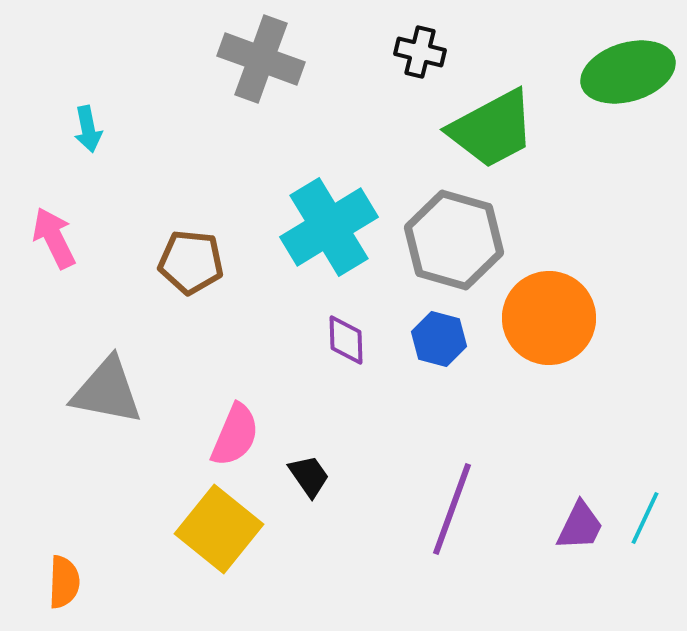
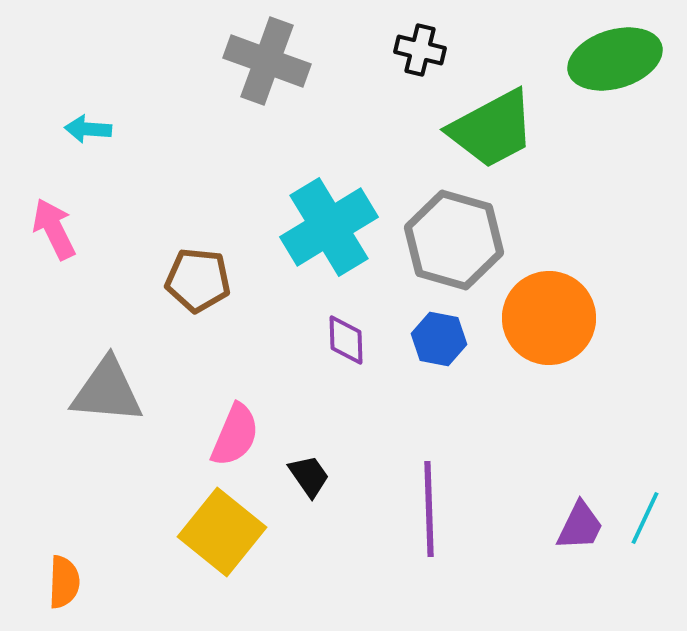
black cross: moved 2 px up
gray cross: moved 6 px right, 2 px down
green ellipse: moved 13 px left, 13 px up
cyan arrow: rotated 105 degrees clockwise
pink arrow: moved 9 px up
brown pentagon: moved 7 px right, 18 px down
blue hexagon: rotated 4 degrees counterclockwise
gray triangle: rotated 6 degrees counterclockwise
purple line: moved 23 px left; rotated 22 degrees counterclockwise
yellow square: moved 3 px right, 3 px down
